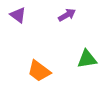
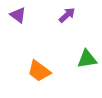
purple arrow: rotated 12 degrees counterclockwise
